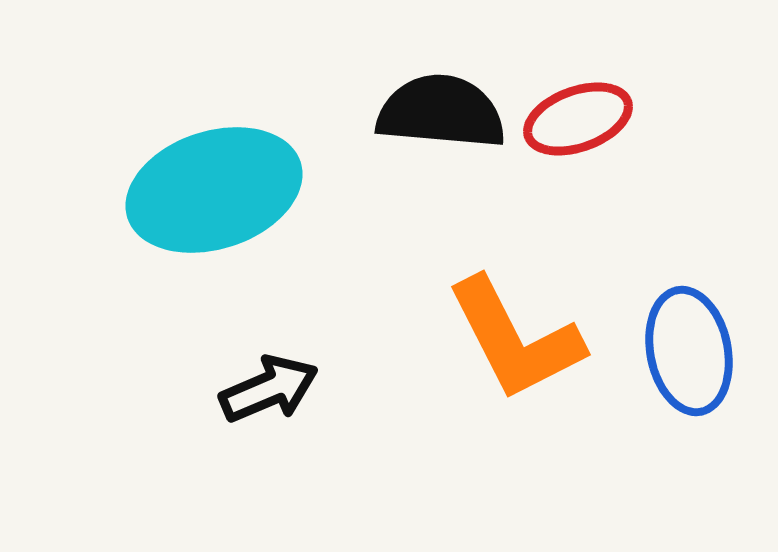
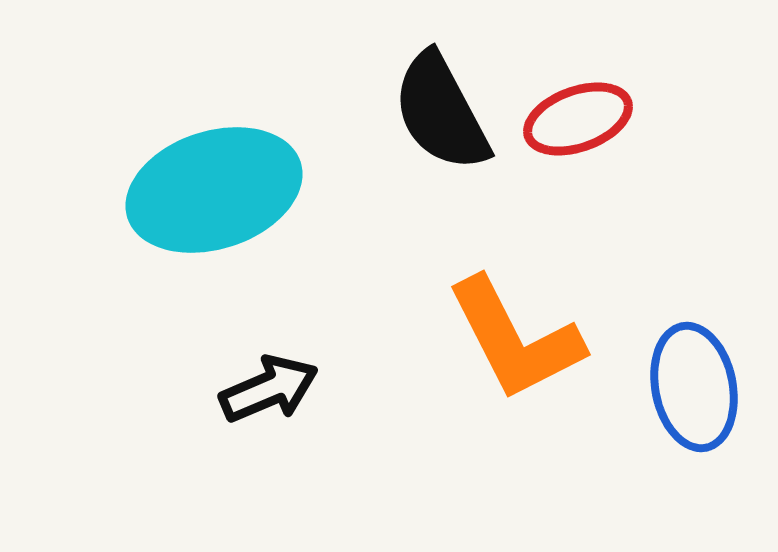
black semicircle: rotated 123 degrees counterclockwise
blue ellipse: moved 5 px right, 36 px down
